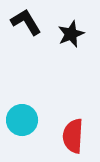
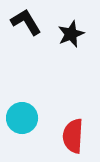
cyan circle: moved 2 px up
